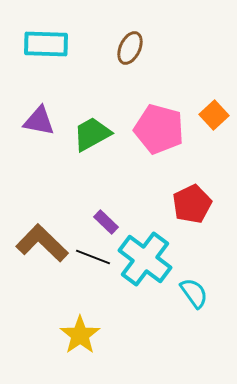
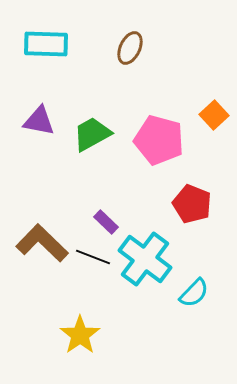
pink pentagon: moved 11 px down
red pentagon: rotated 24 degrees counterclockwise
cyan semicircle: rotated 80 degrees clockwise
